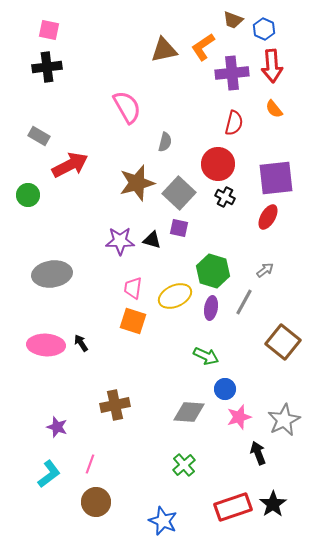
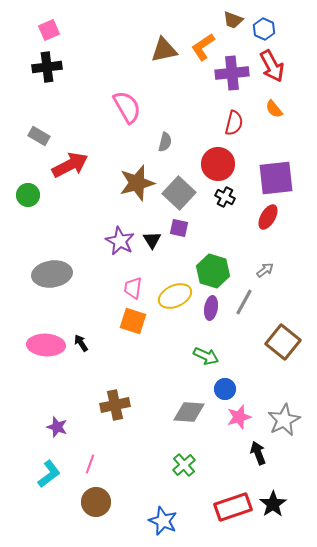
pink square at (49, 30): rotated 35 degrees counterclockwise
red arrow at (272, 66): rotated 24 degrees counterclockwise
black triangle at (152, 240): rotated 42 degrees clockwise
purple star at (120, 241): rotated 28 degrees clockwise
